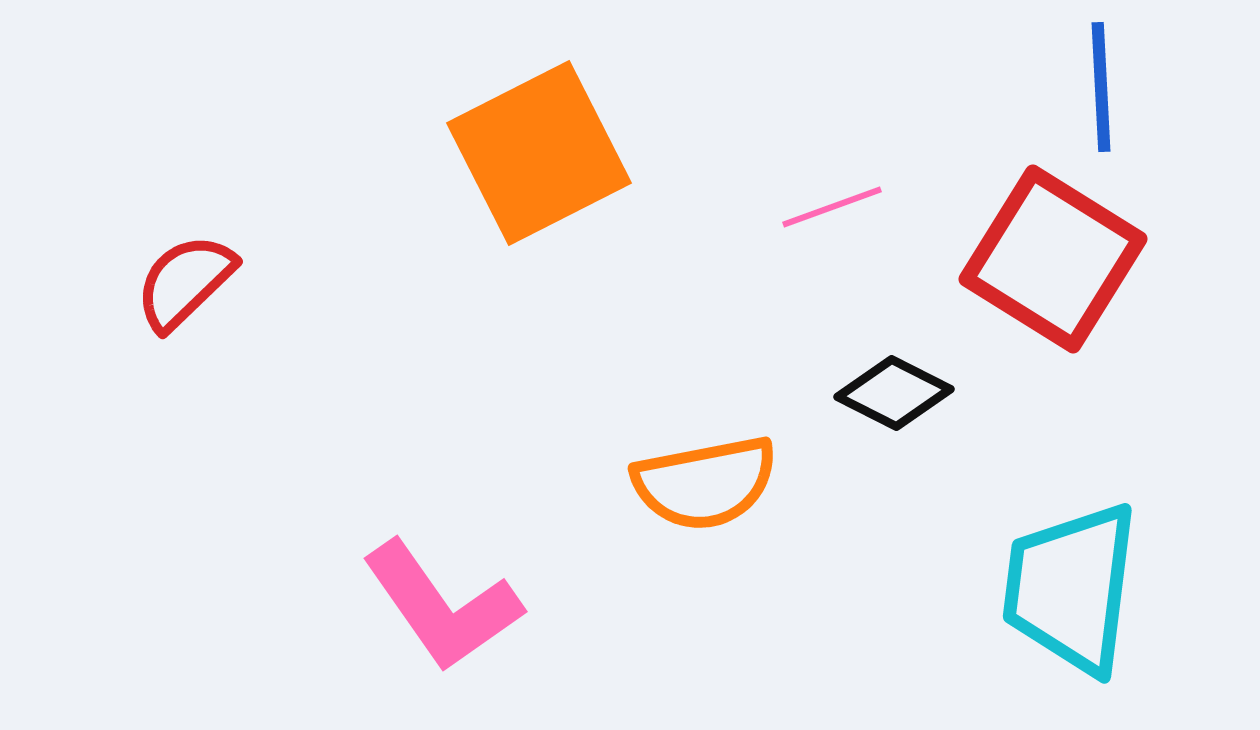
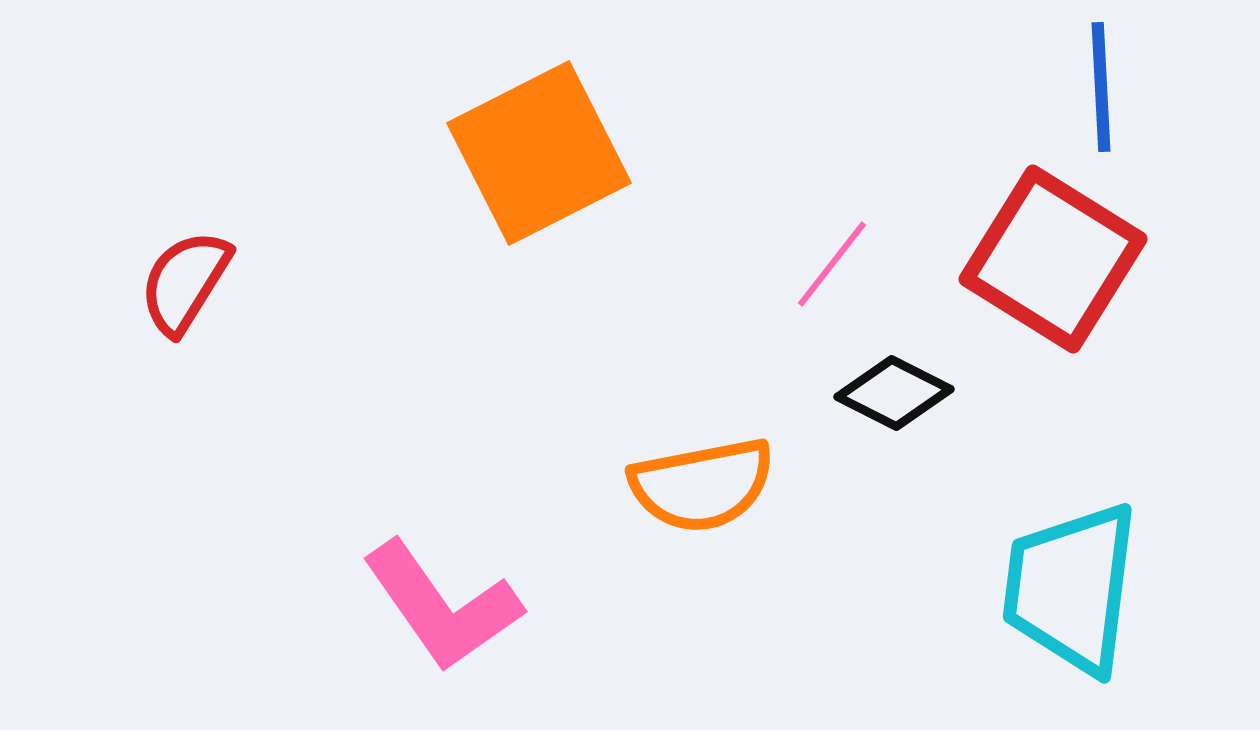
pink line: moved 57 px down; rotated 32 degrees counterclockwise
red semicircle: rotated 14 degrees counterclockwise
orange semicircle: moved 3 px left, 2 px down
